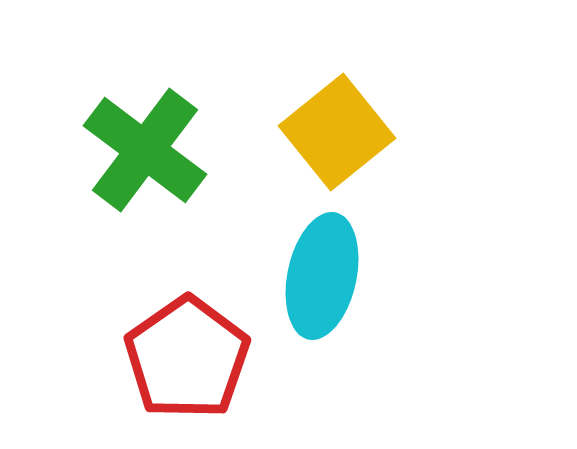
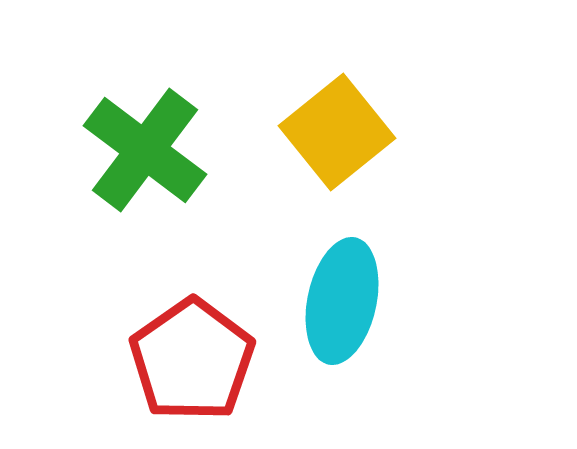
cyan ellipse: moved 20 px right, 25 px down
red pentagon: moved 5 px right, 2 px down
